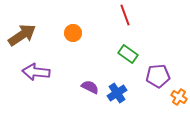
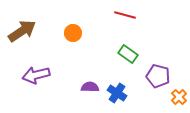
red line: rotated 55 degrees counterclockwise
brown arrow: moved 4 px up
purple arrow: moved 3 px down; rotated 20 degrees counterclockwise
purple pentagon: rotated 20 degrees clockwise
purple semicircle: rotated 24 degrees counterclockwise
blue cross: rotated 24 degrees counterclockwise
orange cross: rotated 14 degrees clockwise
